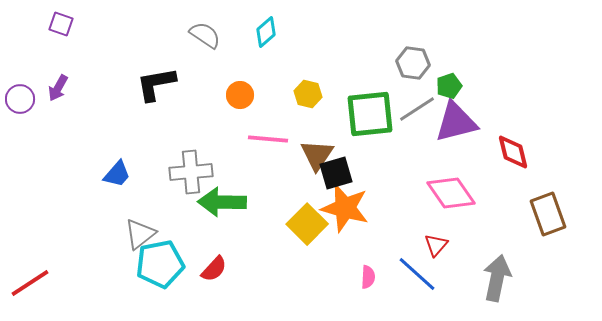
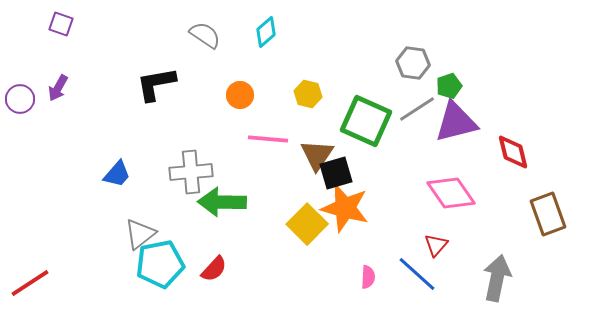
green square: moved 4 px left, 7 px down; rotated 30 degrees clockwise
